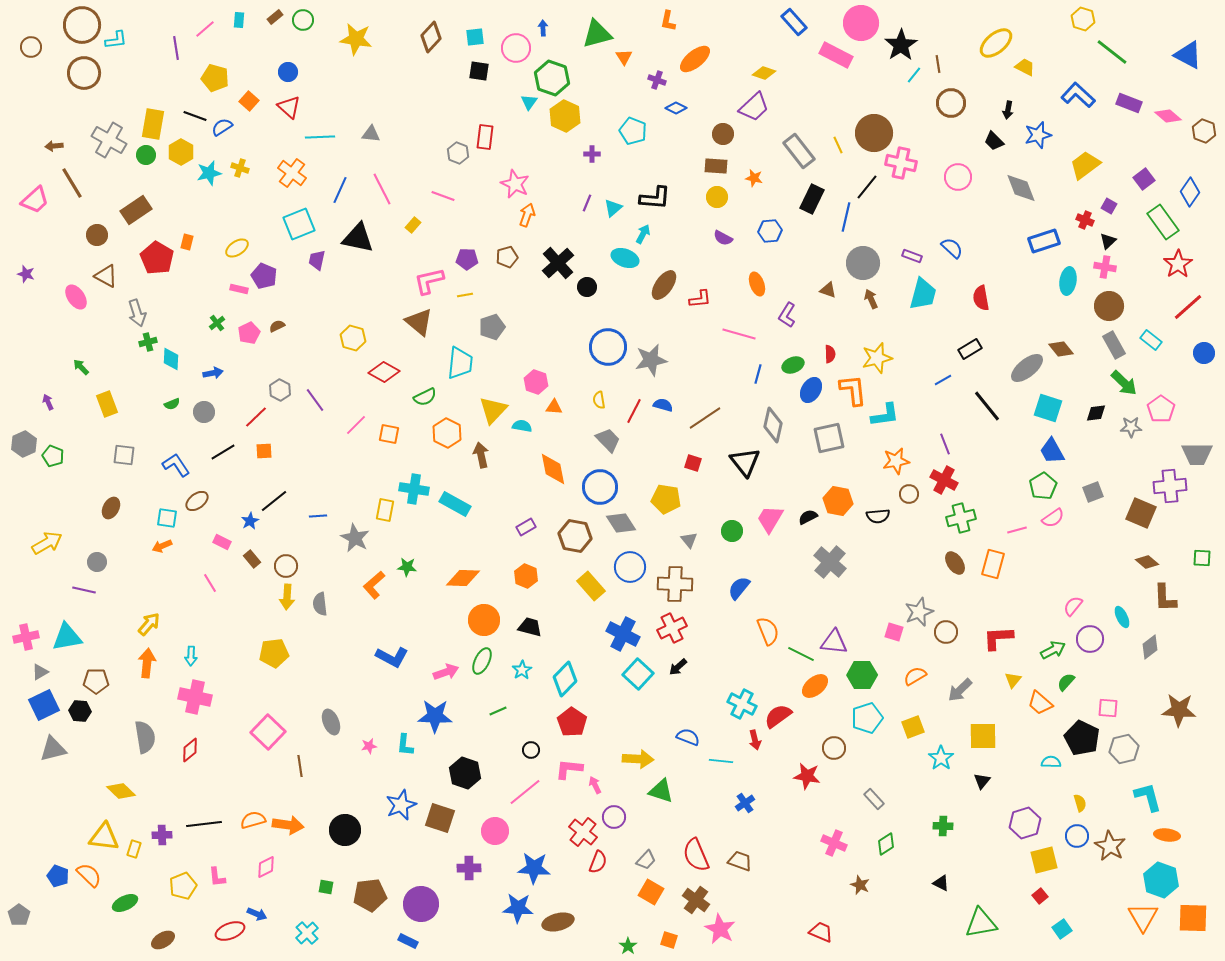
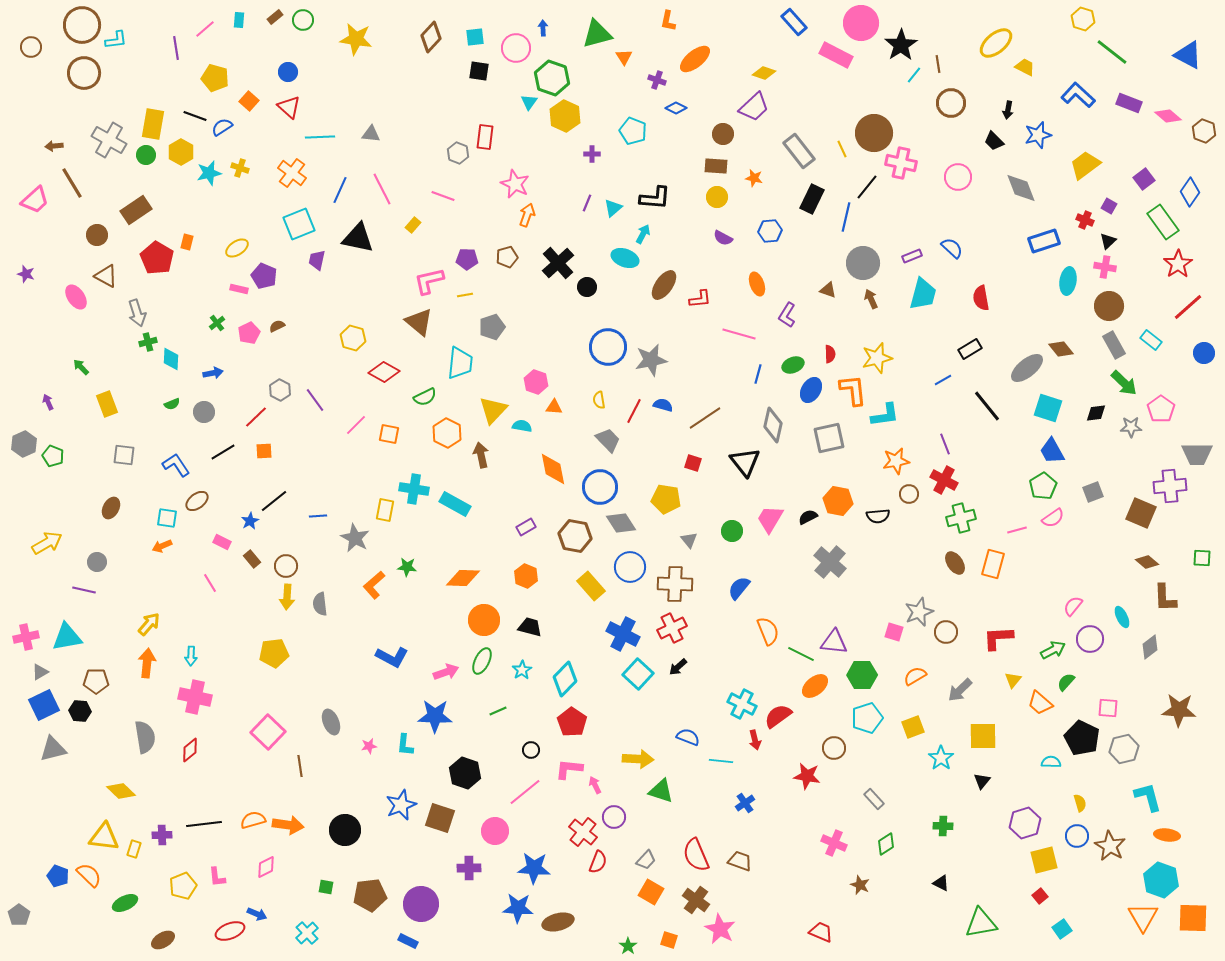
yellow line at (838, 145): moved 4 px right, 4 px down
purple rectangle at (912, 256): rotated 42 degrees counterclockwise
